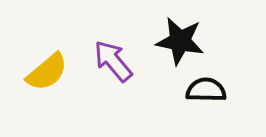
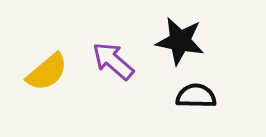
purple arrow: rotated 9 degrees counterclockwise
black semicircle: moved 10 px left, 6 px down
